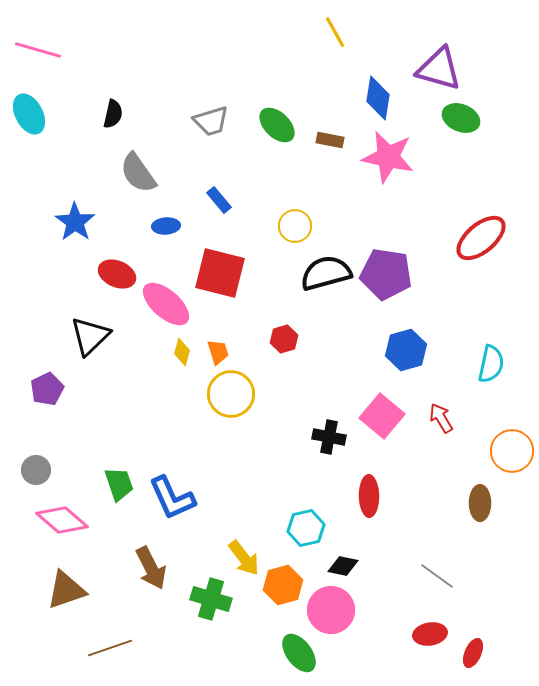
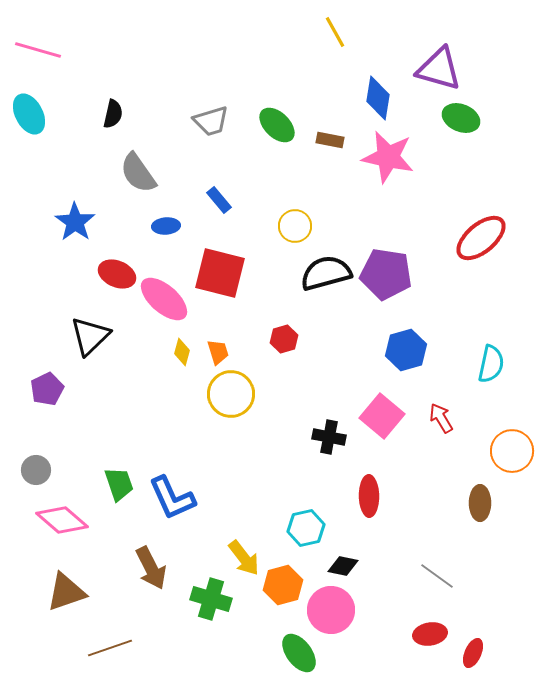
pink ellipse at (166, 304): moved 2 px left, 5 px up
brown triangle at (66, 590): moved 2 px down
